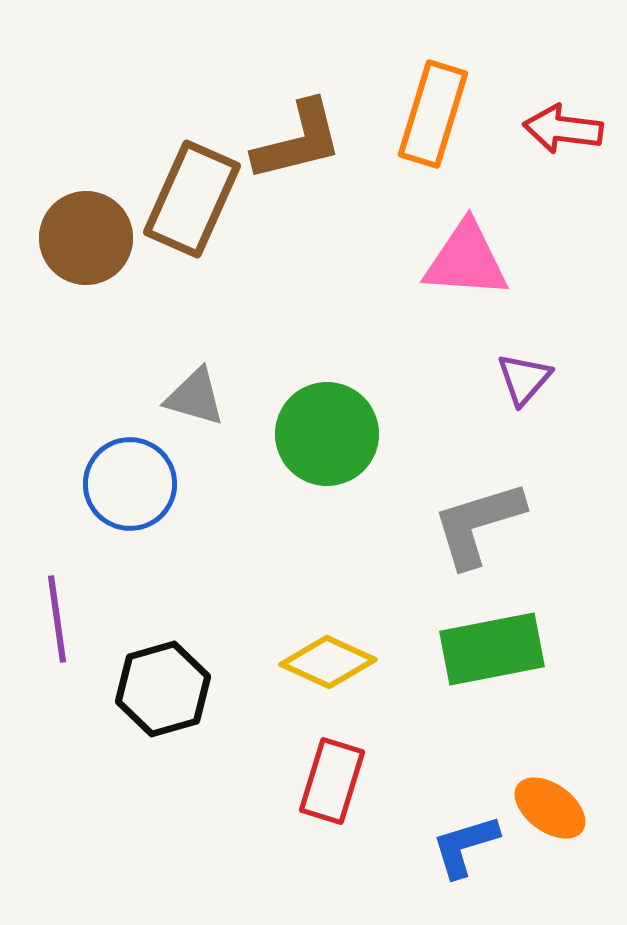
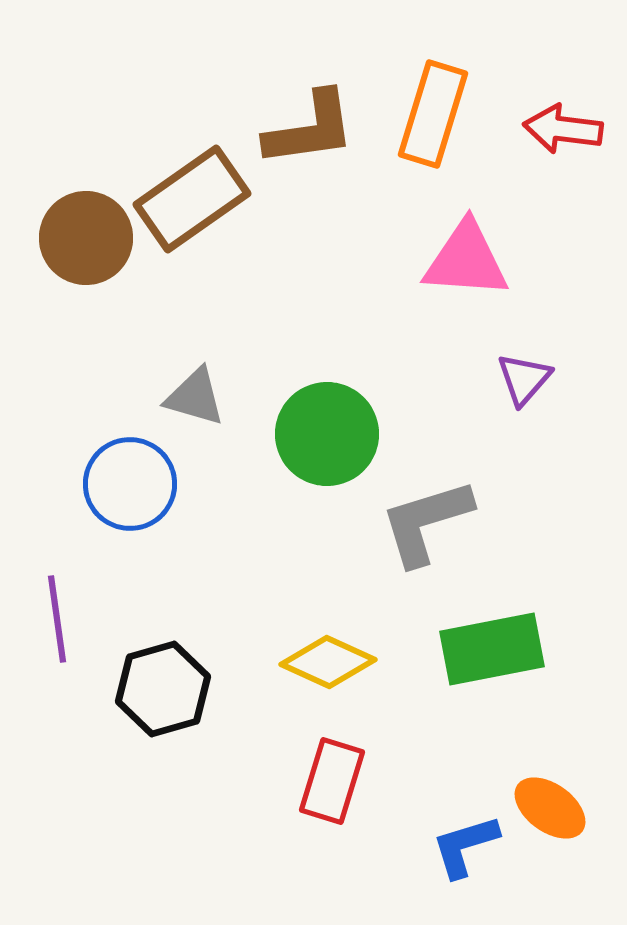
brown L-shape: moved 12 px right, 12 px up; rotated 6 degrees clockwise
brown rectangle: rotated 31 degrees clockwise
gray L-shape: moved 52 px left, 2 px up
